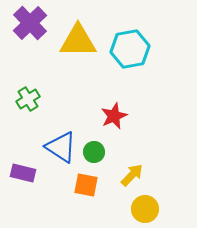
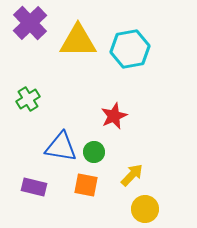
blue triangle: rotated 24 degrees counterclockwise
purple rectangle: moved 11 px right, 14 px down
